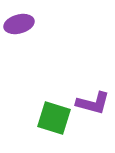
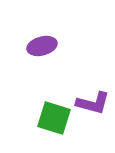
purple ellipse: moved 23 px right, 22 px down
